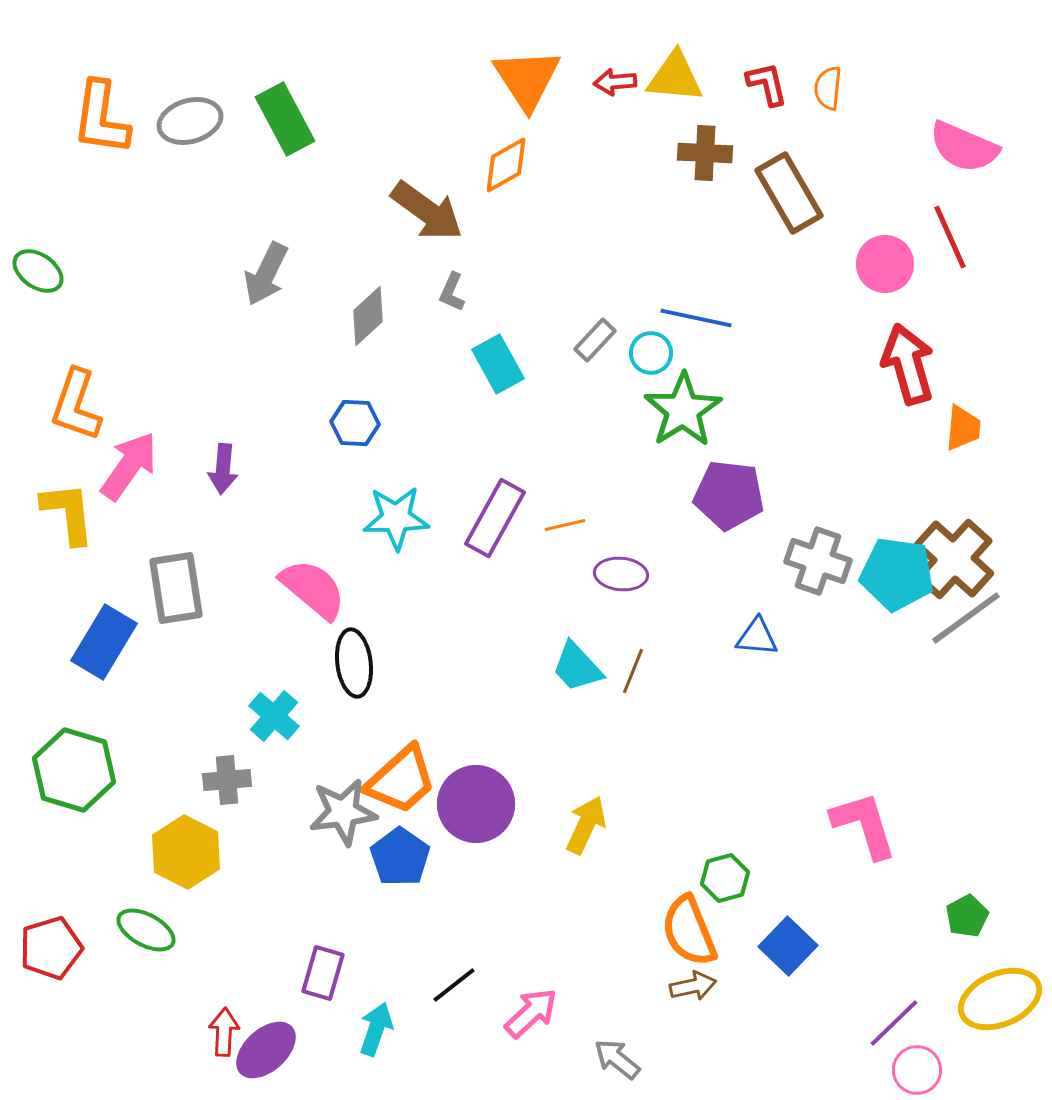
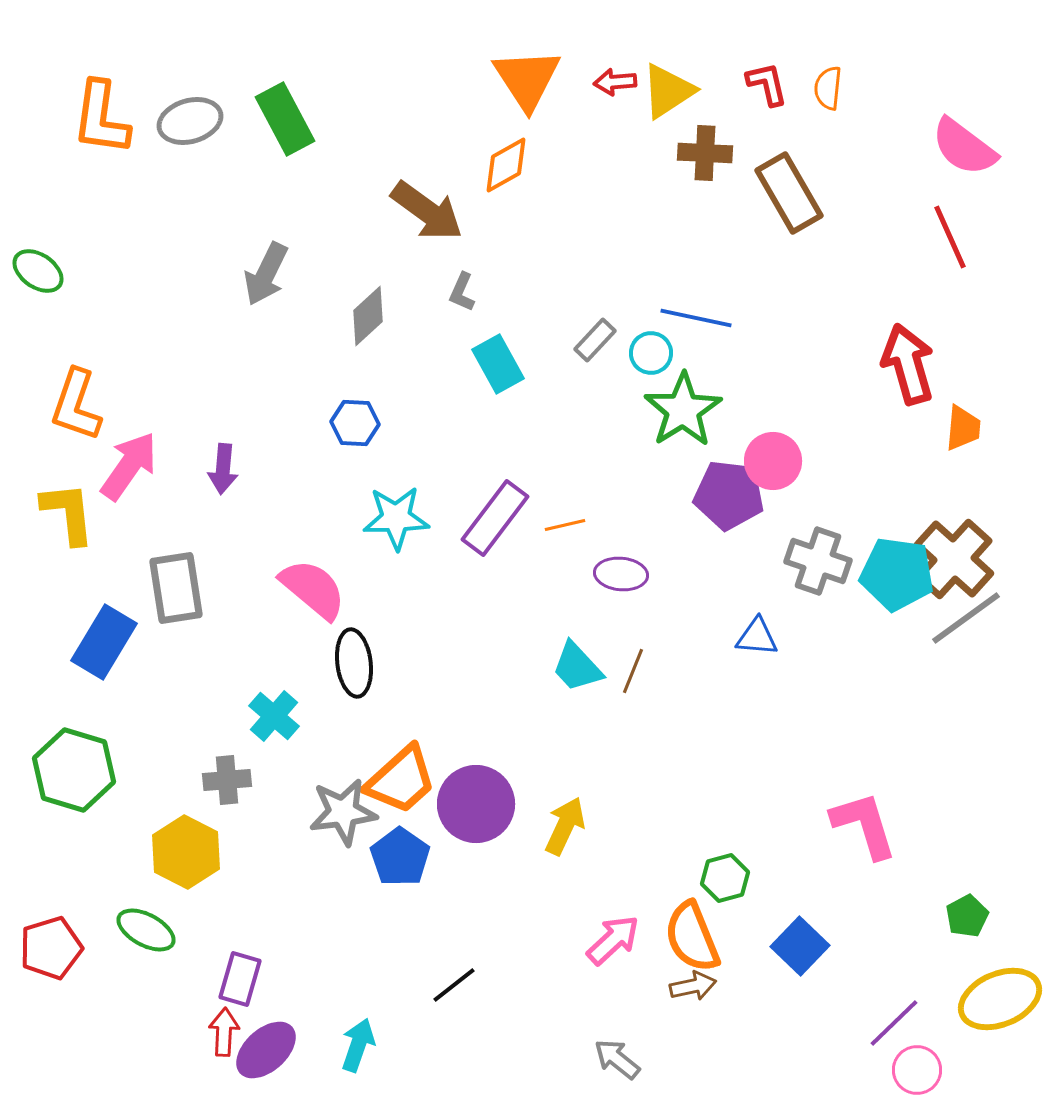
yellow triangle at (675, 77): moved 7 px left, 14 px down; rotated 38 degrees counterclockwise
pink semicircle at (964, 147): rotated 14 degrees clockwise
pink circle at (885, 264): moved 112 px left, 197 px down
gray L-shape at (452, 292): moved 10 px right
purple rectangle at (495, 518): rotated 8 degrees clockwise
yellow arrow at (586, 825): moved 21 px left, 1 px down
orange semicircle at (689, 931): moved 3 px right, 6 px down
blue square at (788, 946): moved 12 px right
purple rectangle at (323, 973): moved 83 px left, 6 px down
pink arrow at (531, 1013): moved 82 px right, 73 px up
cyan arrow at (376, 1029): moved 18 px left, 16 px down
